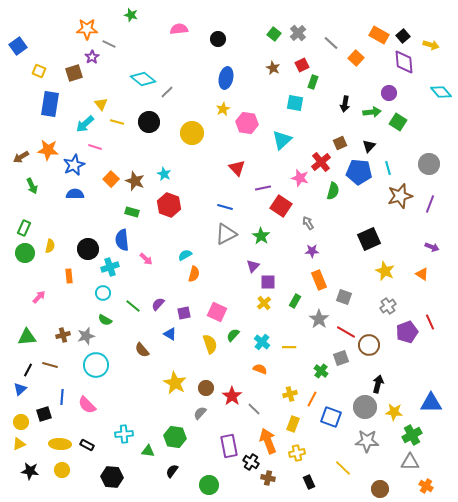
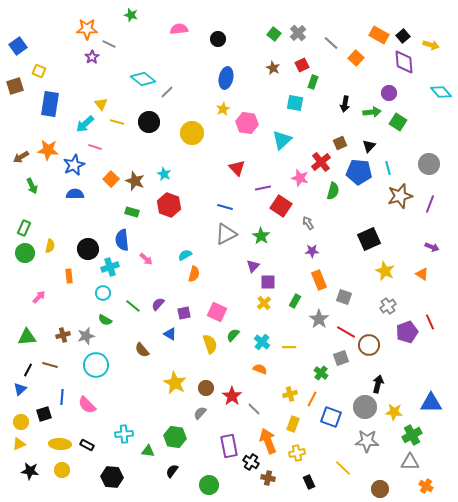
brown square at (74, 73): moved 59 px left, 13 px down
green cross at (321, 371): moved 2 px down
